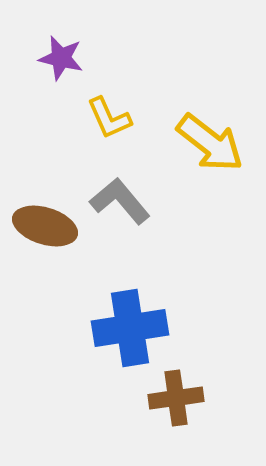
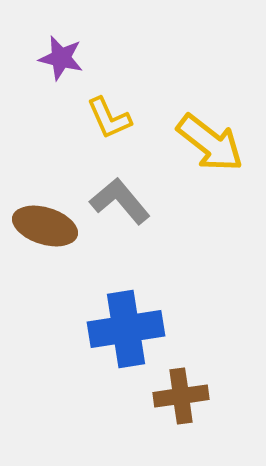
blue cross: moved 4 px left, 1 px down
brown cross: moved 5 px right, 2 px up
